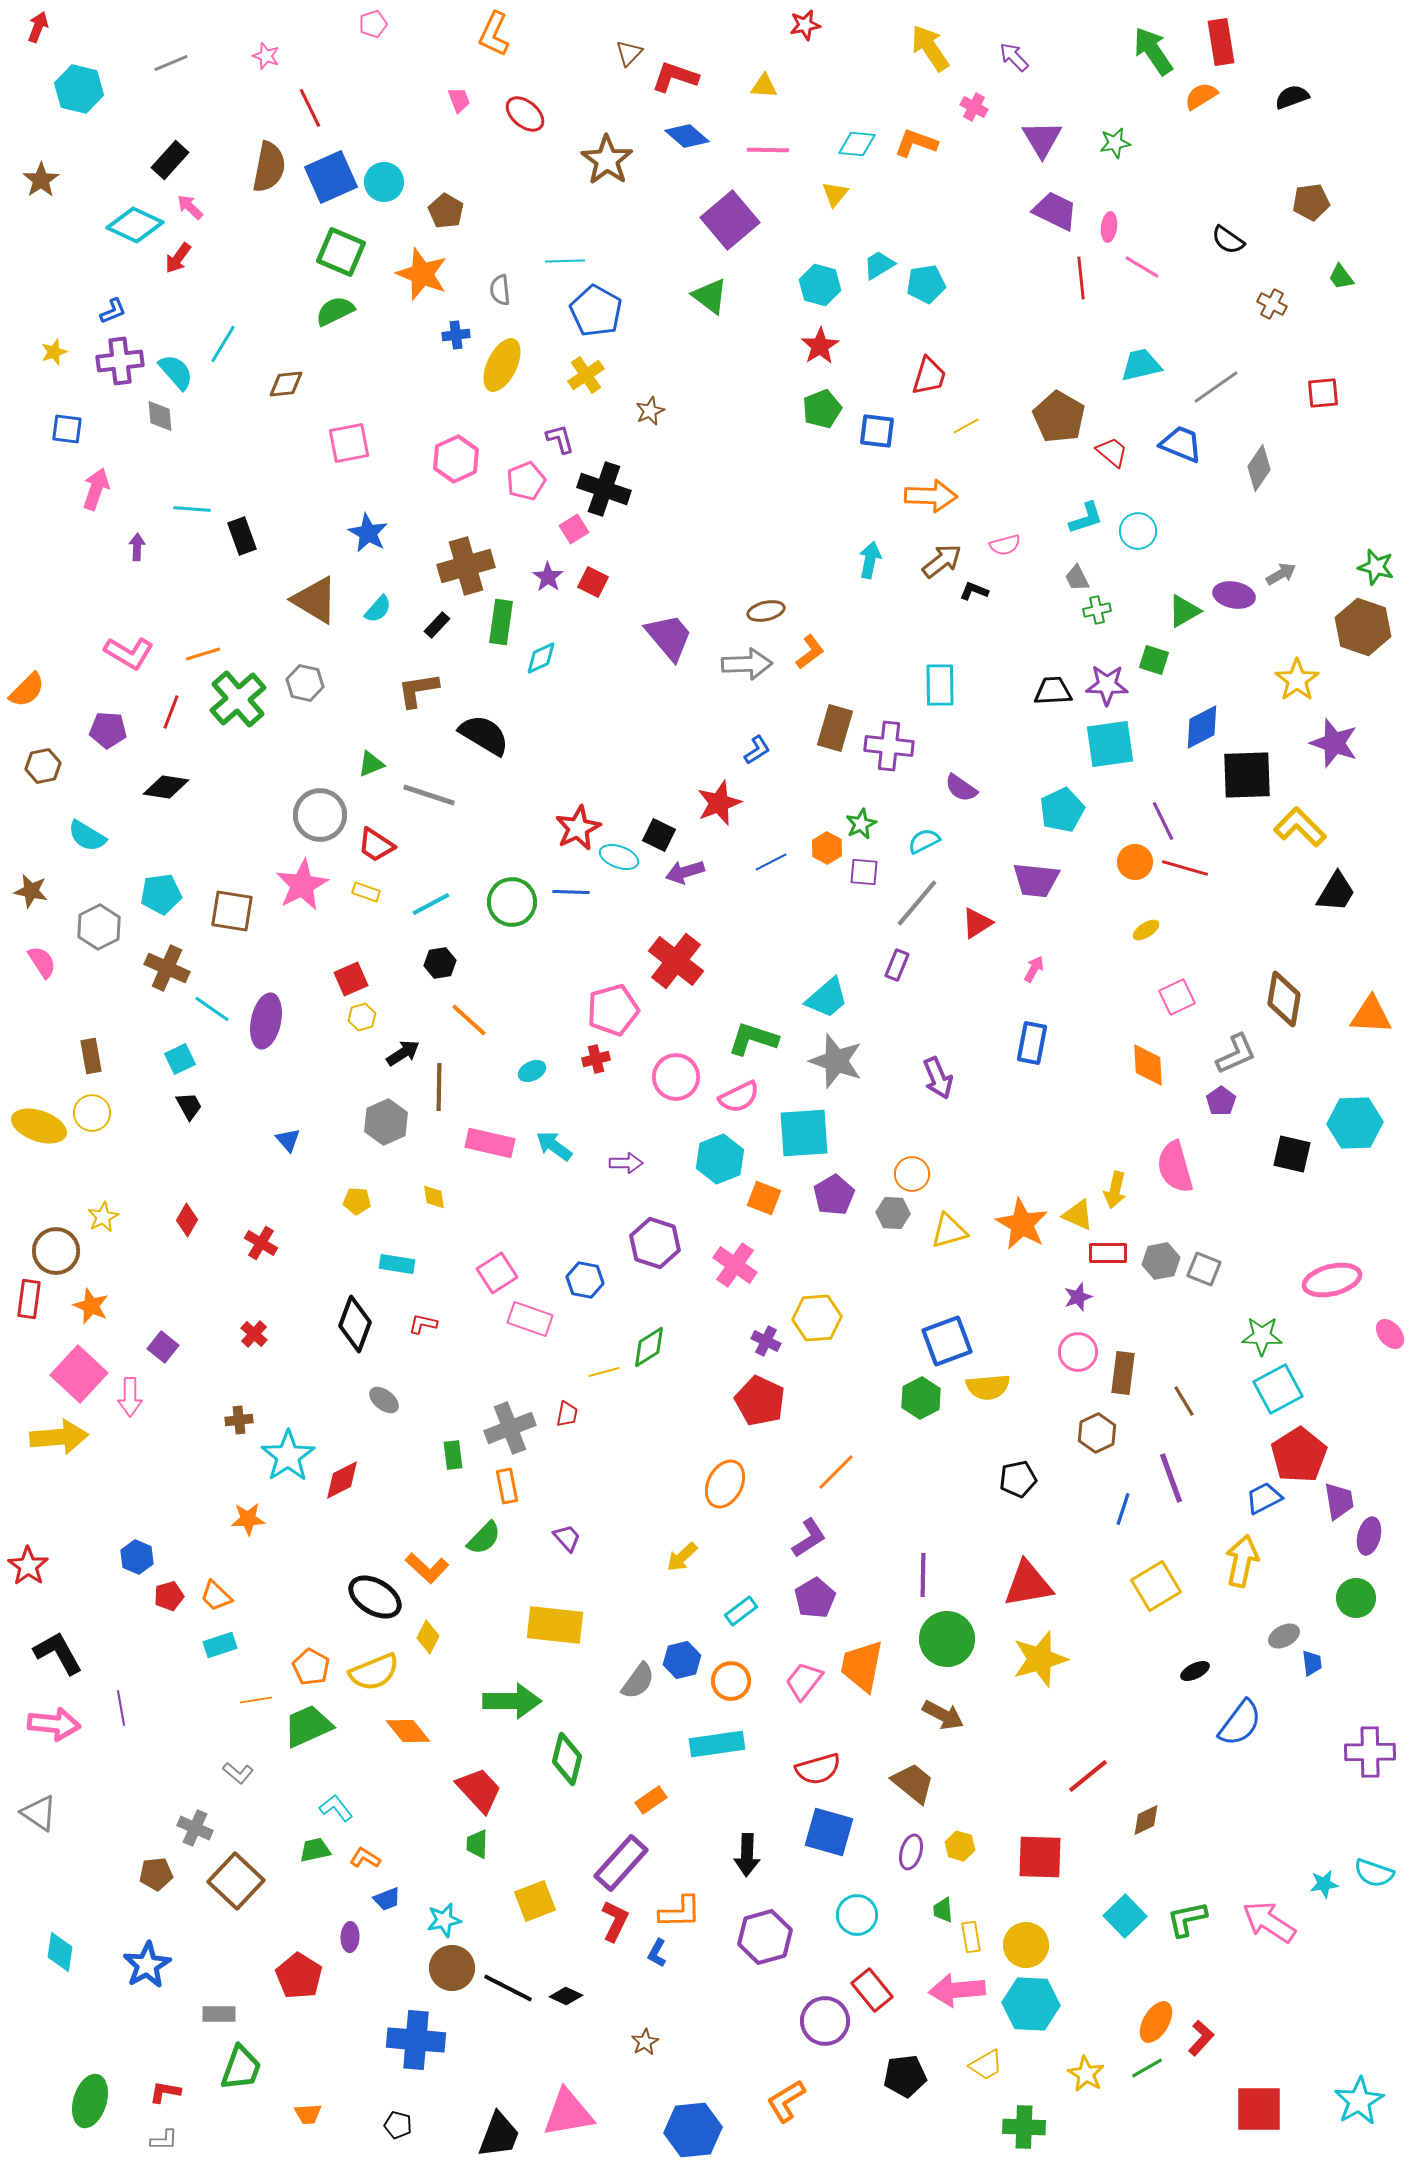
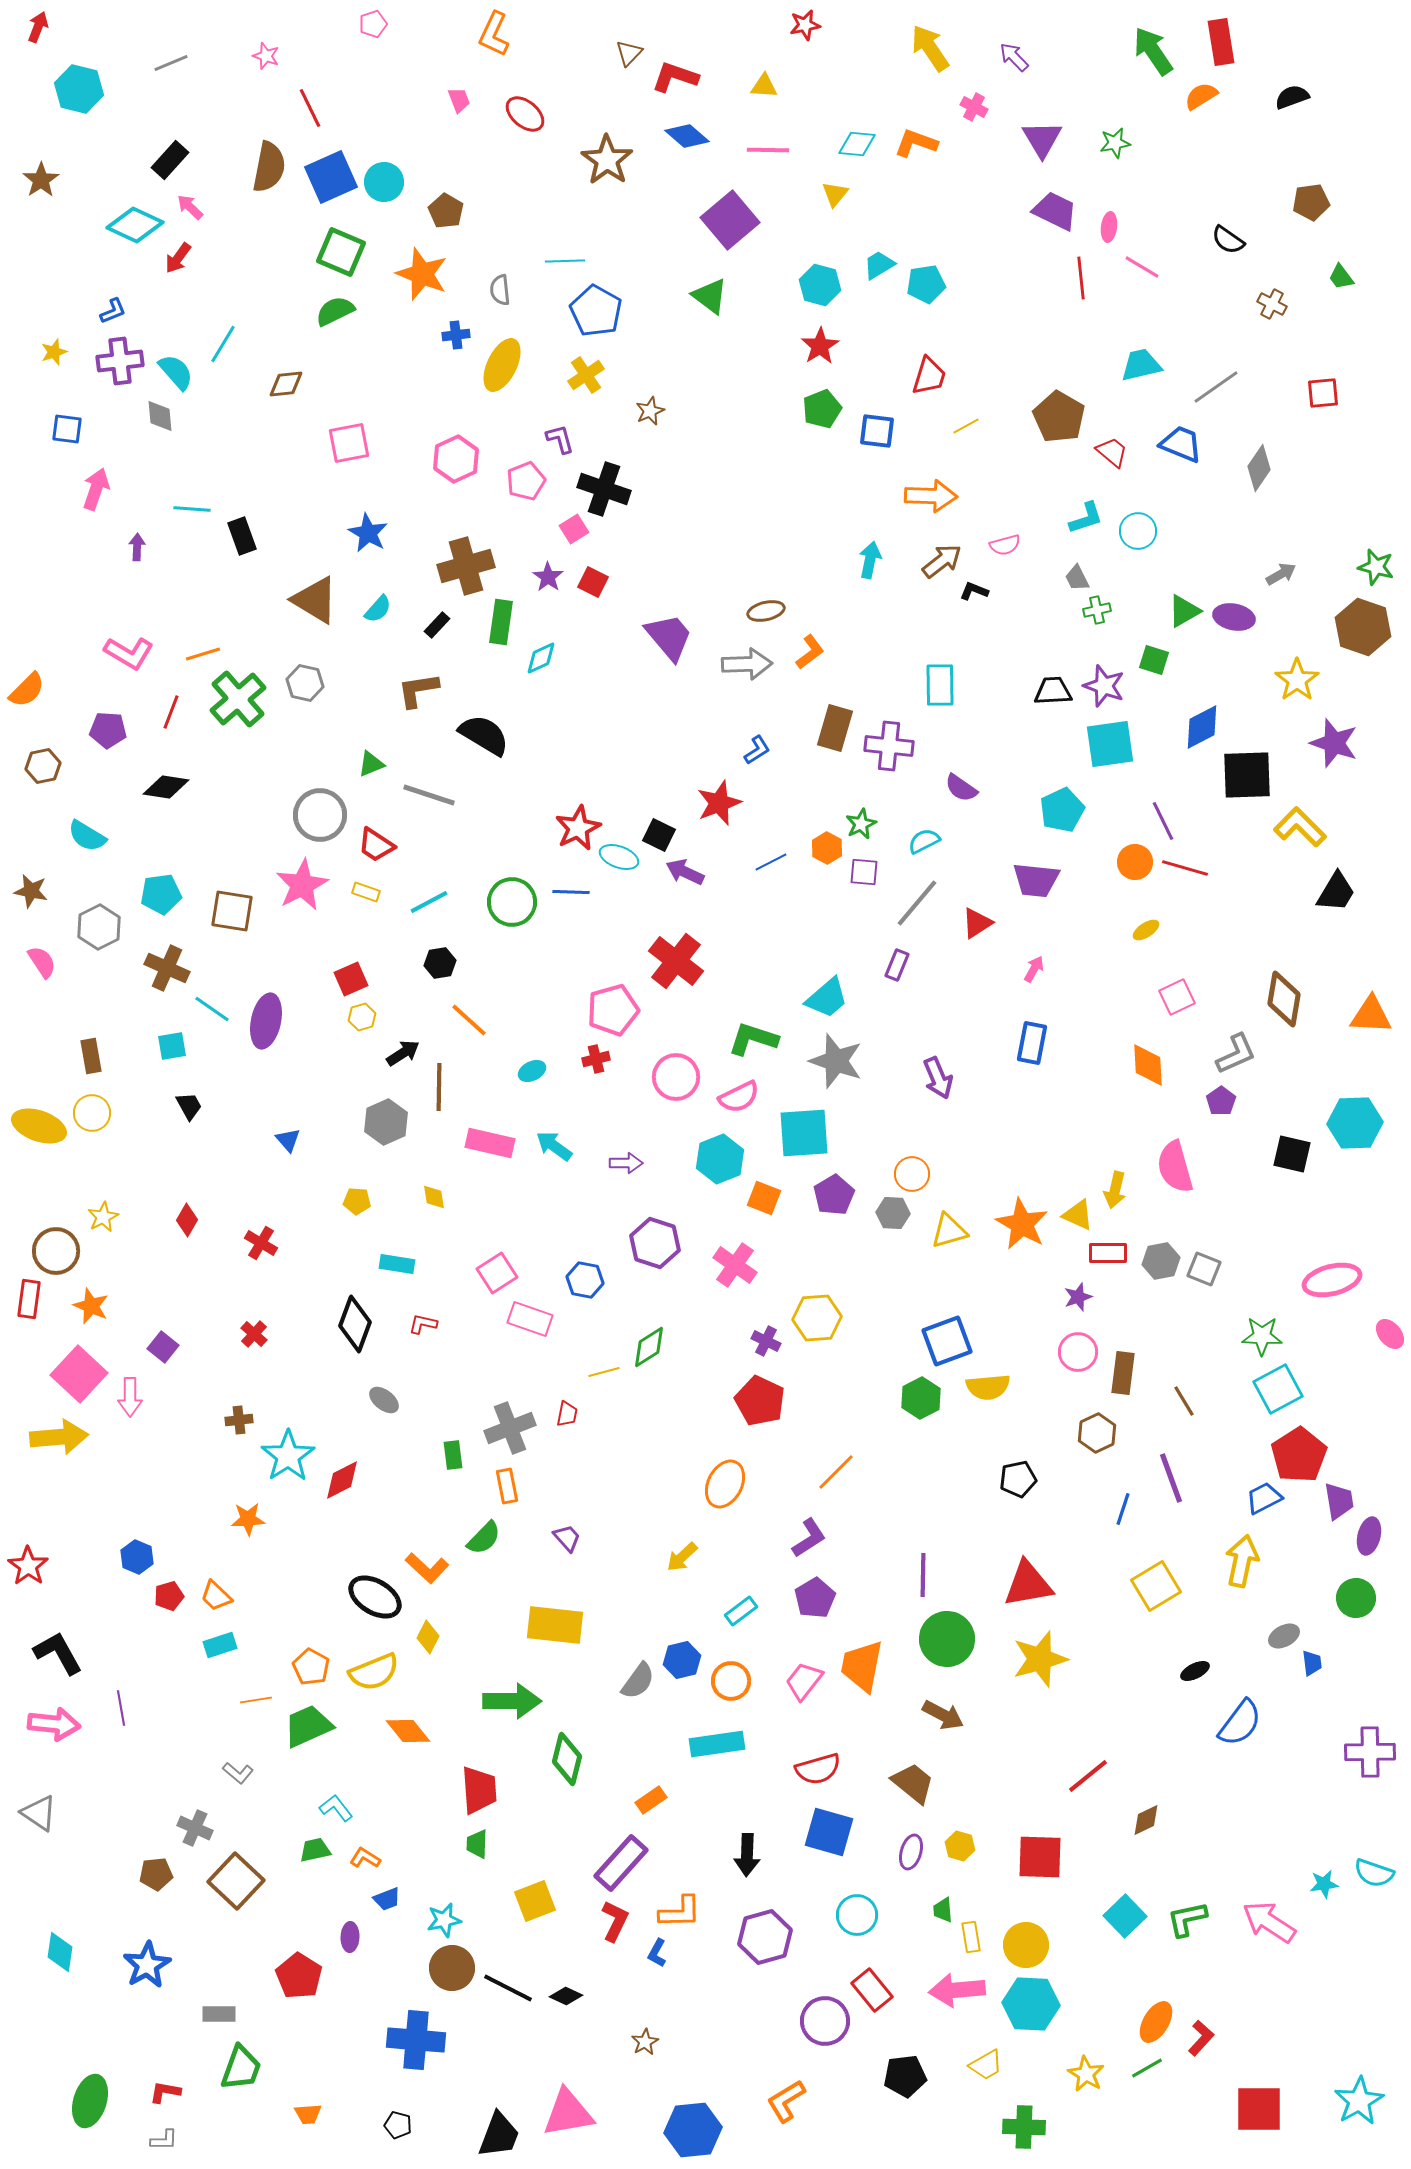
purple ellipse at (1234, 595): moved 22 px down
purple star at (1107, 685): moved 3 px left, 1 px down; rotated 18 degrees clockwise
purple arrow at (685, 872): rotated 42 degrees clockwise
cyan line at (431, 904): moved 2 px left, 2 px up
cyan square at (180, 1059): moved 8 px left, 13 px up; rotated 16 degrees clockwise
red trapezoid at (479, 1790): rotated 39 degrees clockwise
